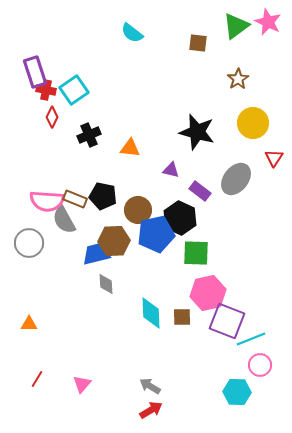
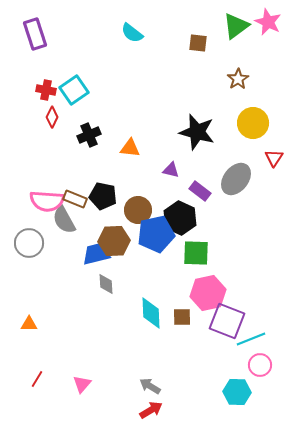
purple rectangle at (35, 72): moved 38 px up
